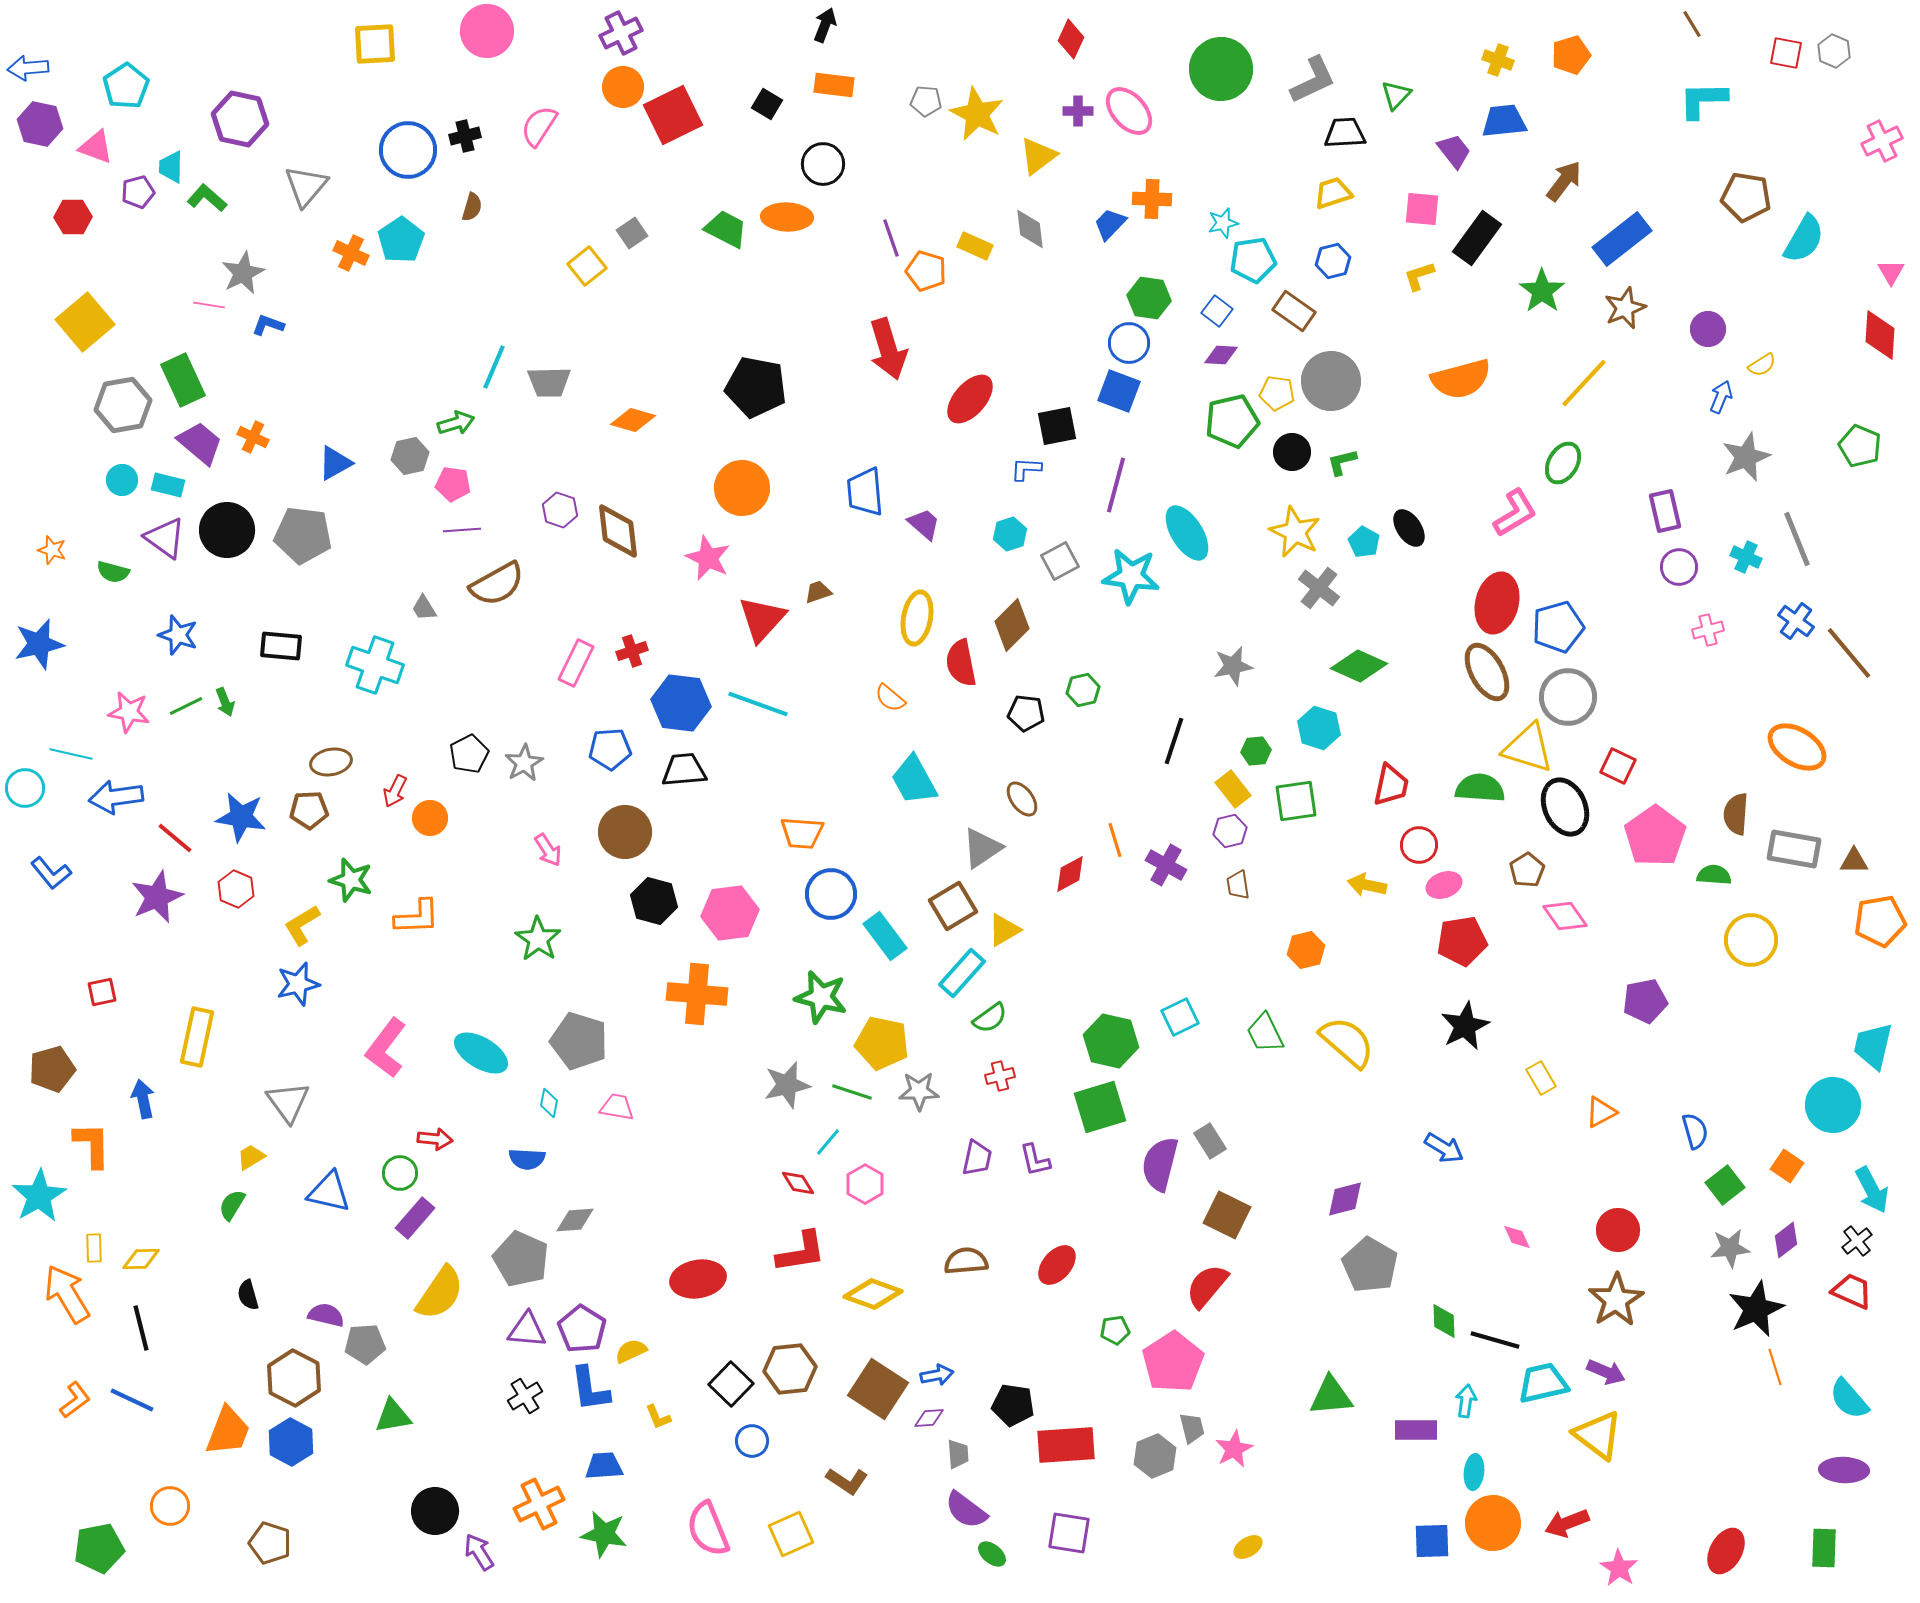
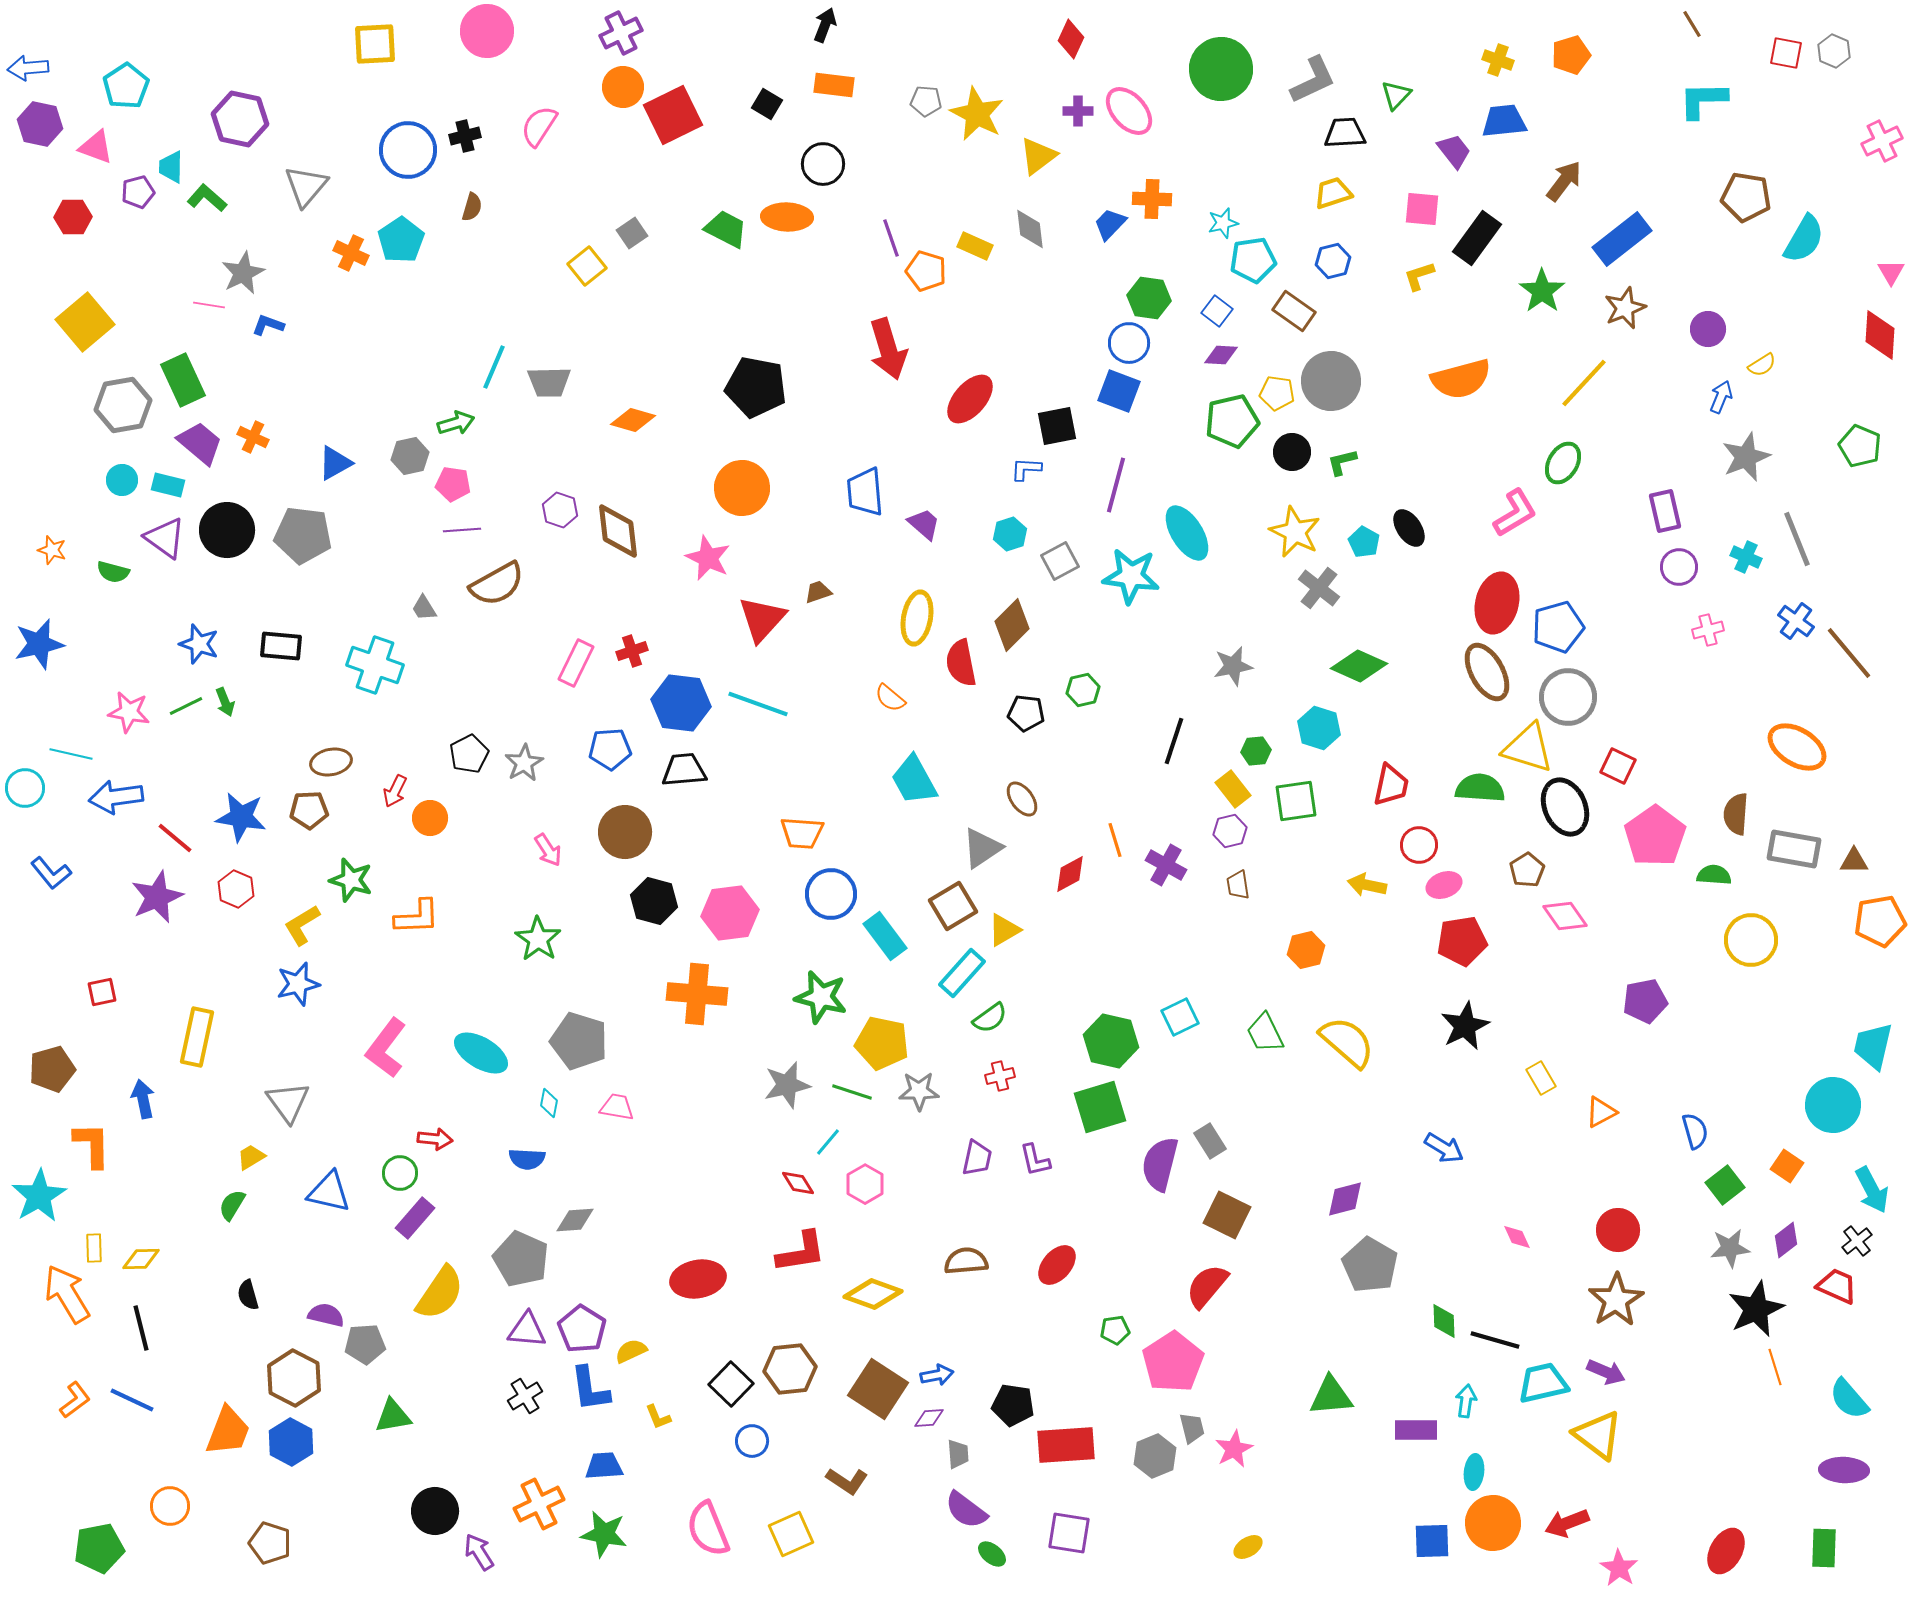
blue star at (178, 635): moved 21 px right, 9 px down
red trapezoid at (1852, 1291): moved 15 px left, 5 px up
